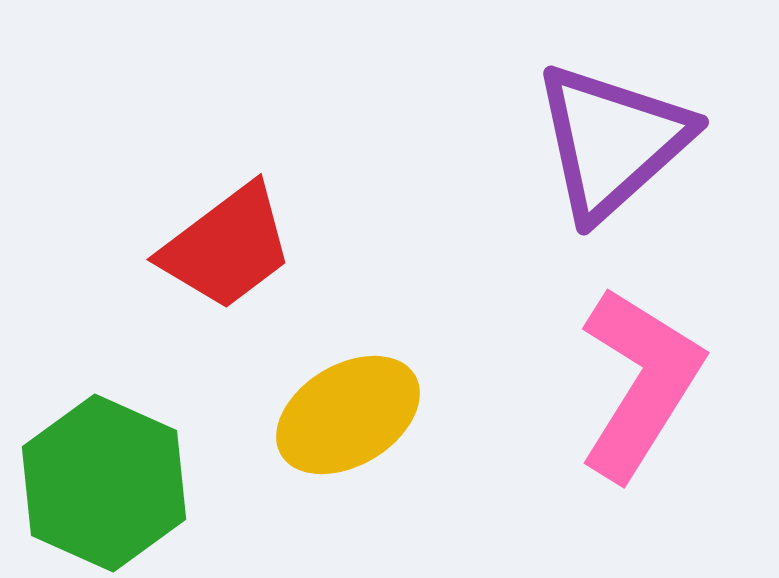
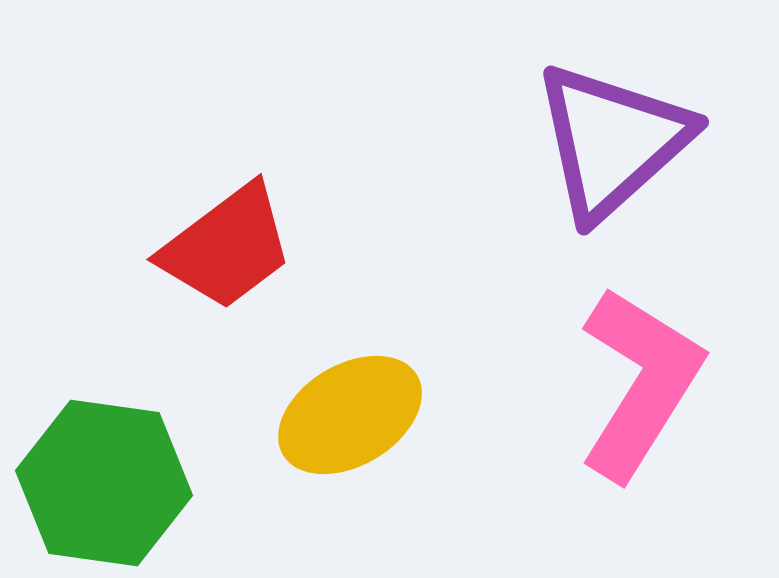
yellow ellipse: moved 2 px right
green hexagon: rotated 16 degrees counterclockwise
